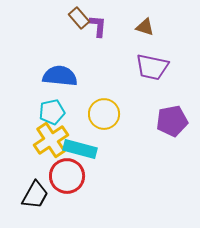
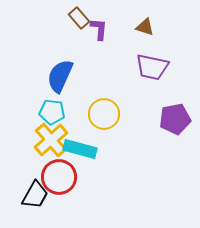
purple L-shape: moved 1 px right, 3 px down
blue semicircle: rotated 72 degrees counterclockwise
cyan pentagon: rotated 20 degrees clockwise
purple pentagon: moved 3 px right, 2 px up
yellow cross: rotated 8 degrees counterclockwise
red circle: moved 8 px left, 1 px down
